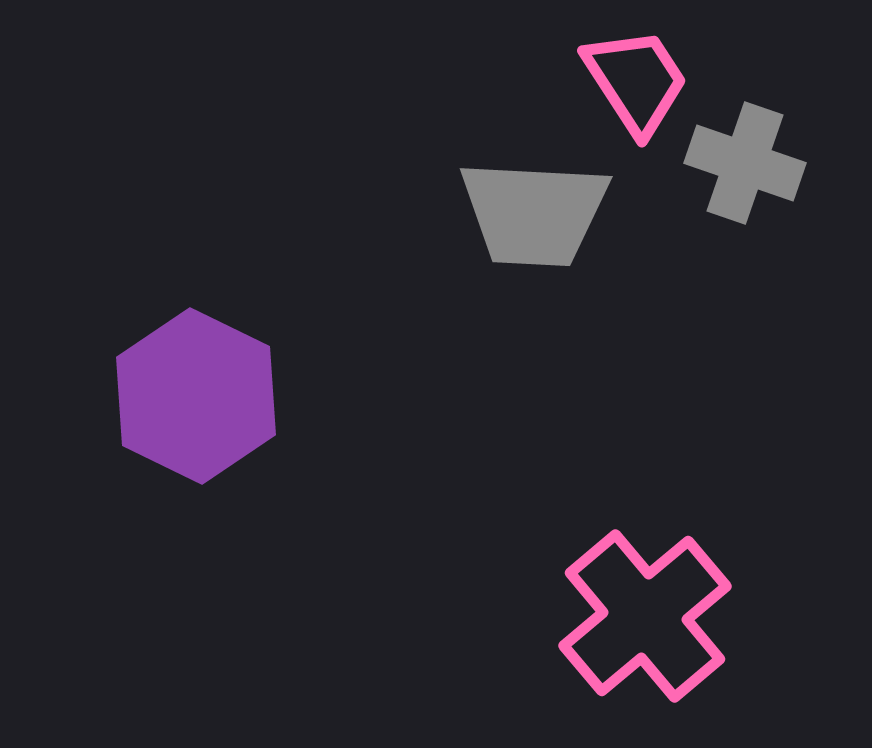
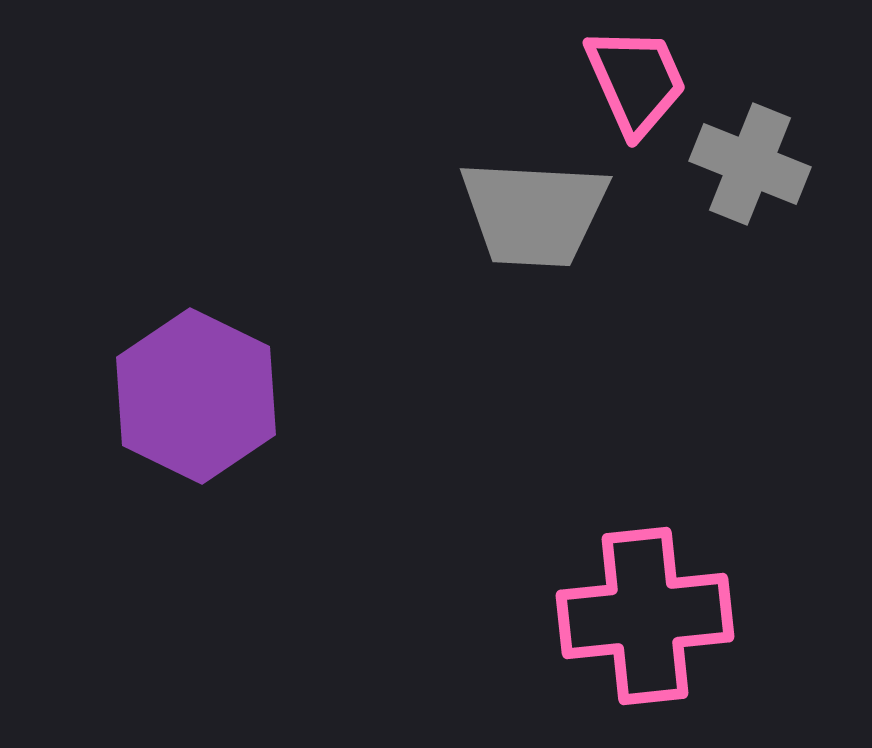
pink trapezoid: rotated 9 degrees clockwise
gray cross: moved 5 px right, 1 px down; rotated 3 degrees clockwise
pink cross: rotated 34 degrees clockwise
